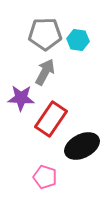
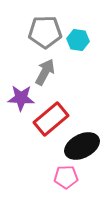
gray pentagon: moved 2 px up
red rectangle: rotated 16 degrees clockwise
pink pentagon: moved 21 px right; rotated 20 degrees counterclockwise
